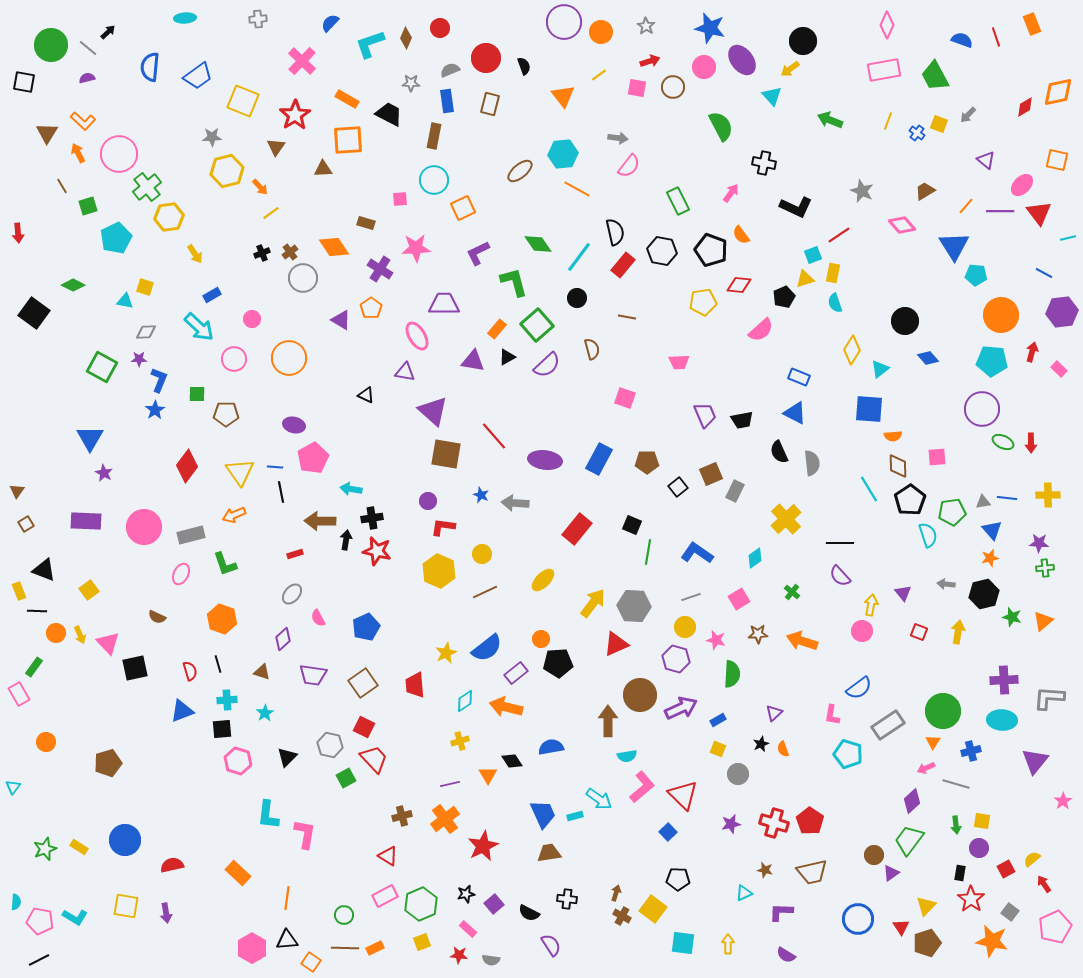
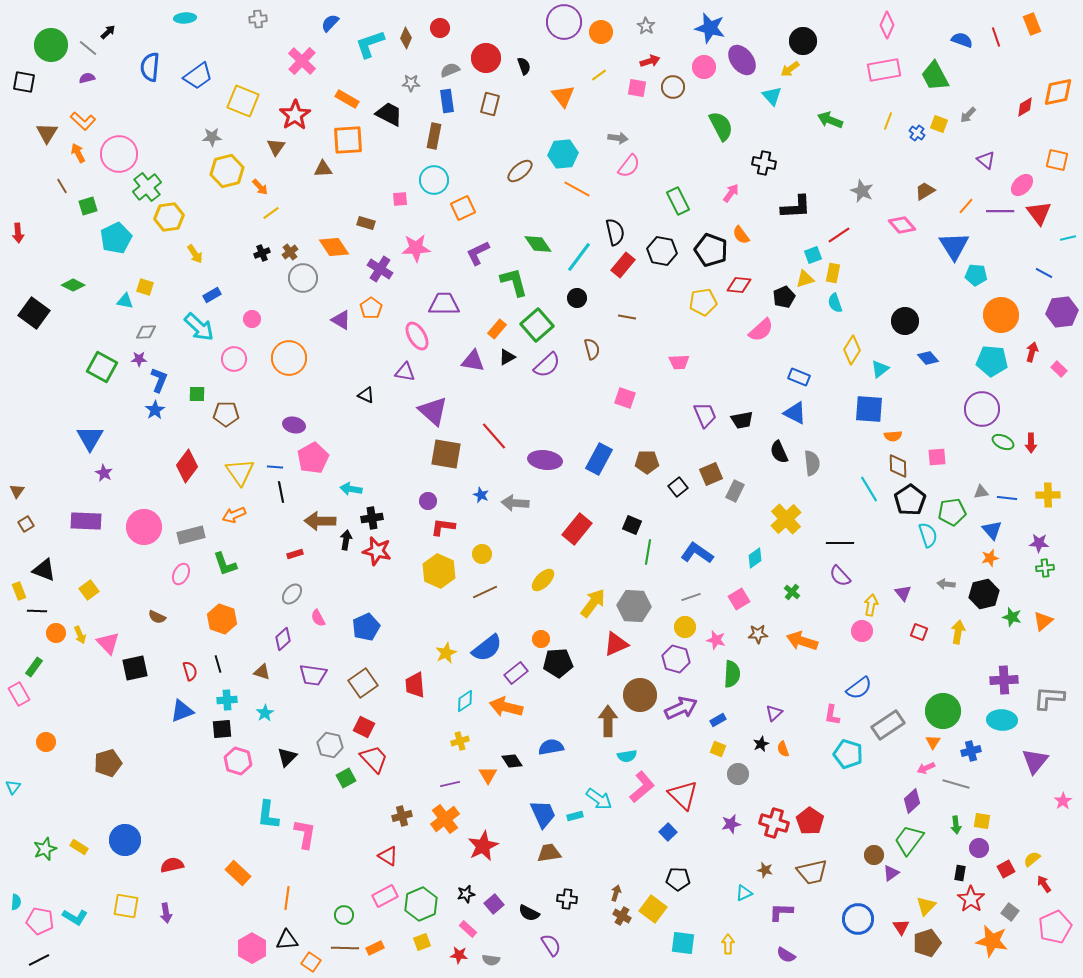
black L-shape at (796, 207): rotated 28 degrees counterclockwise
gray triangle at (983, 502): moved 2 px left, 10 px up
